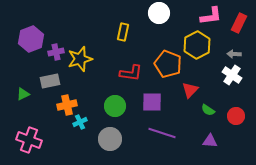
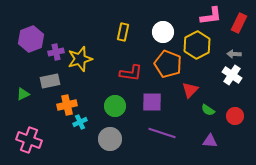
white circle: moved 4 px right, 19 px down
red circle: moved 1 px left
